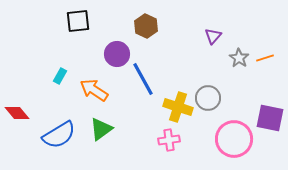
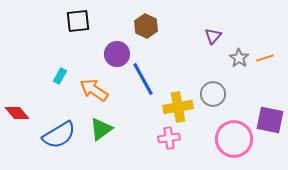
gray circle: moved 5 px right, 4 px up
yellow cross: rotated 28 degrees counterclockwise
purple square: moved 2 px down
pink cross: moved 2 px up
